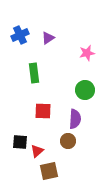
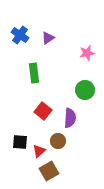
blue cross: rotated 30 degrees counterclockwise
red square: rotated 36 degrees clockwise
purple semicircle: moved 5 px left, 1 px up
brown circle: moved 10 px left
red triangle: moved 2 px right
brown square: rotated 18 degrees counterclockwise
